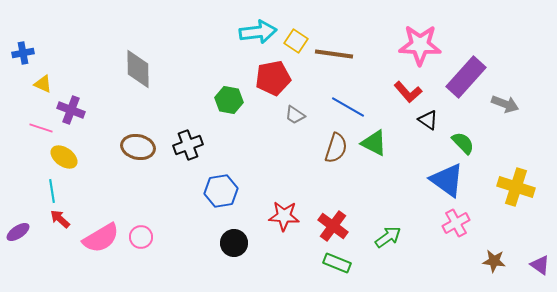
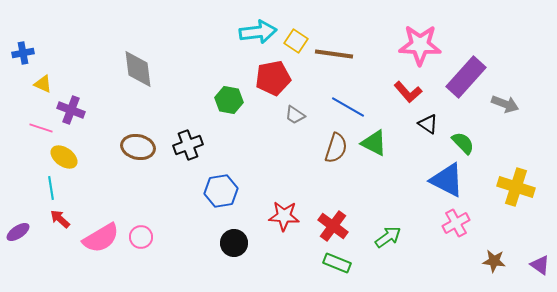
gray diamond: rotated 6 degrees counterclockwise
black triangle: moved 4 px down
blue triangle: rotated 9 degrees counterclockwise
cyan line: moved 1 px left, 3 px up
